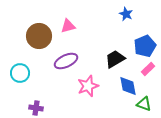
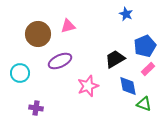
brown circle: moved 1 px left, 2 px up
purple ellipse: moved 6 px left
